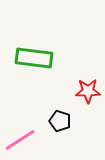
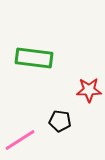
red star: moved 1 px right, 1 px up
black pentagon: rotated 10 degrees counterclockwise
